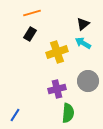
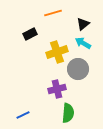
orange line: moved 21 px right
black rectangle: rotated 32 degrees clockwise
gray circle: moved 10 px left, 12 px up
blue line: moved 8 px right; rotated 32 degrees clockwise
